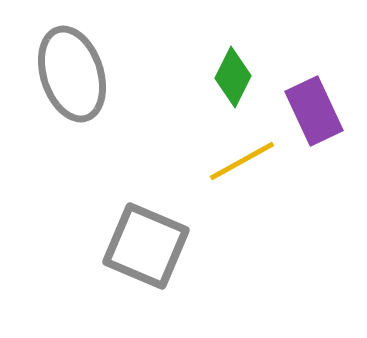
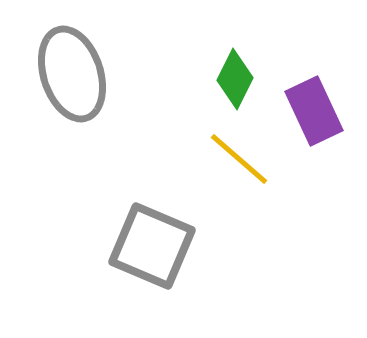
green diamond: moved 2 px right, 2 px down
yellow line: moved 3 px left, 2 px up; rotated 70 degrees clockwise
gray square: moved 6 px right
